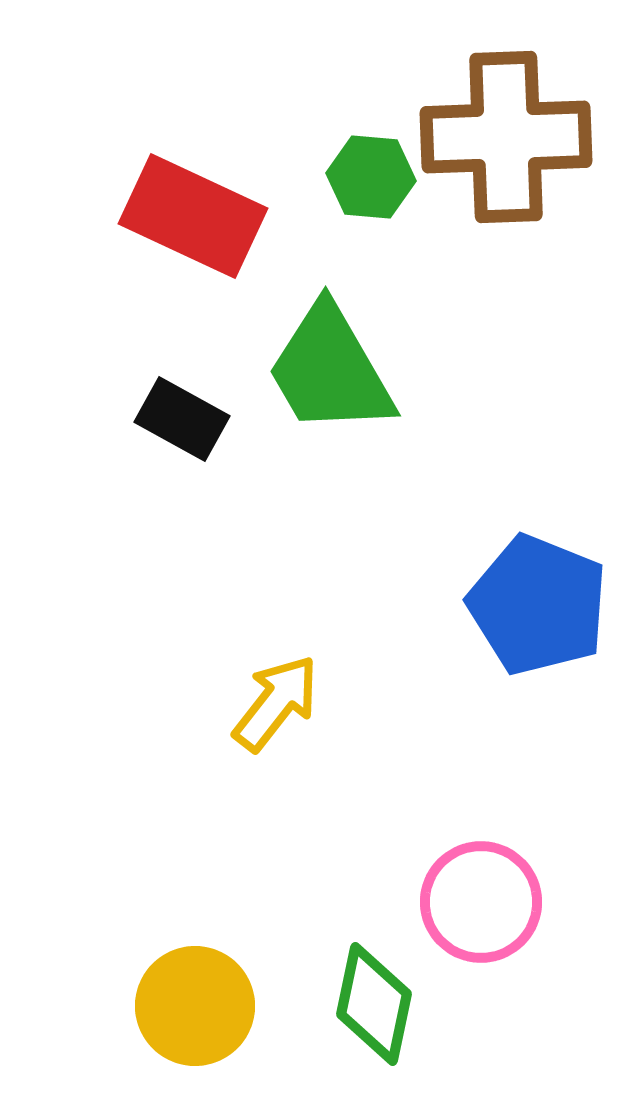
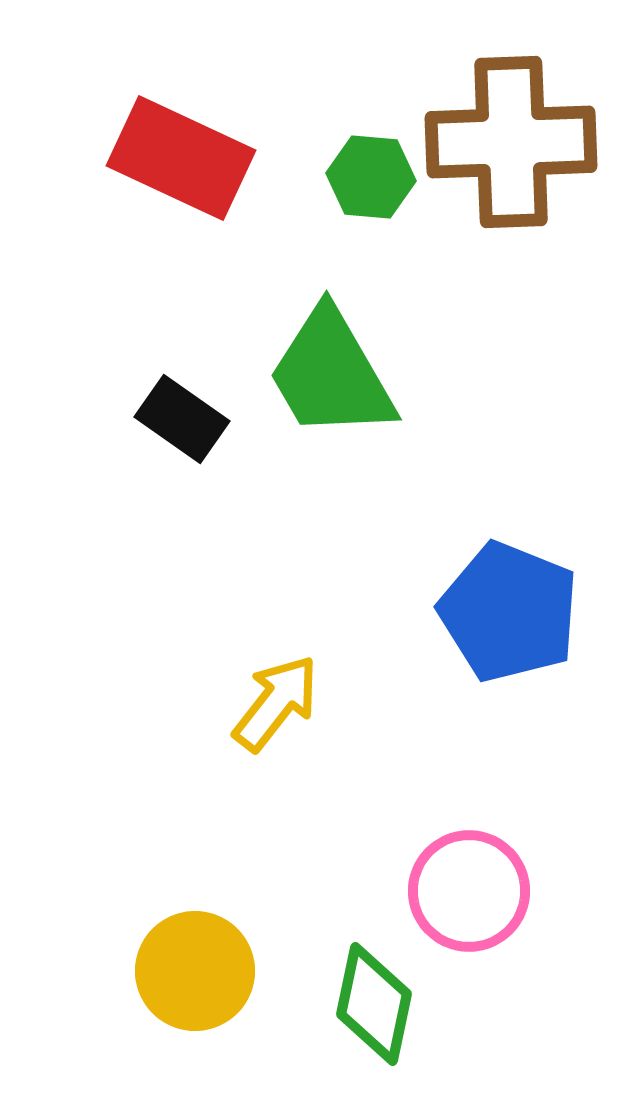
brown cross: moved 5 px right, 5 px down
red rectangle: moved 12 px left, 58 px up
green trapezoid: moved 1 px right, 4 px down
black rectangle: rotated 6 degrees clockwise
blue pentagon: moved 29 px left, 7 px down
pink circle: moved 12 px left, 11 px up
yellow circle: moved 35 px up
